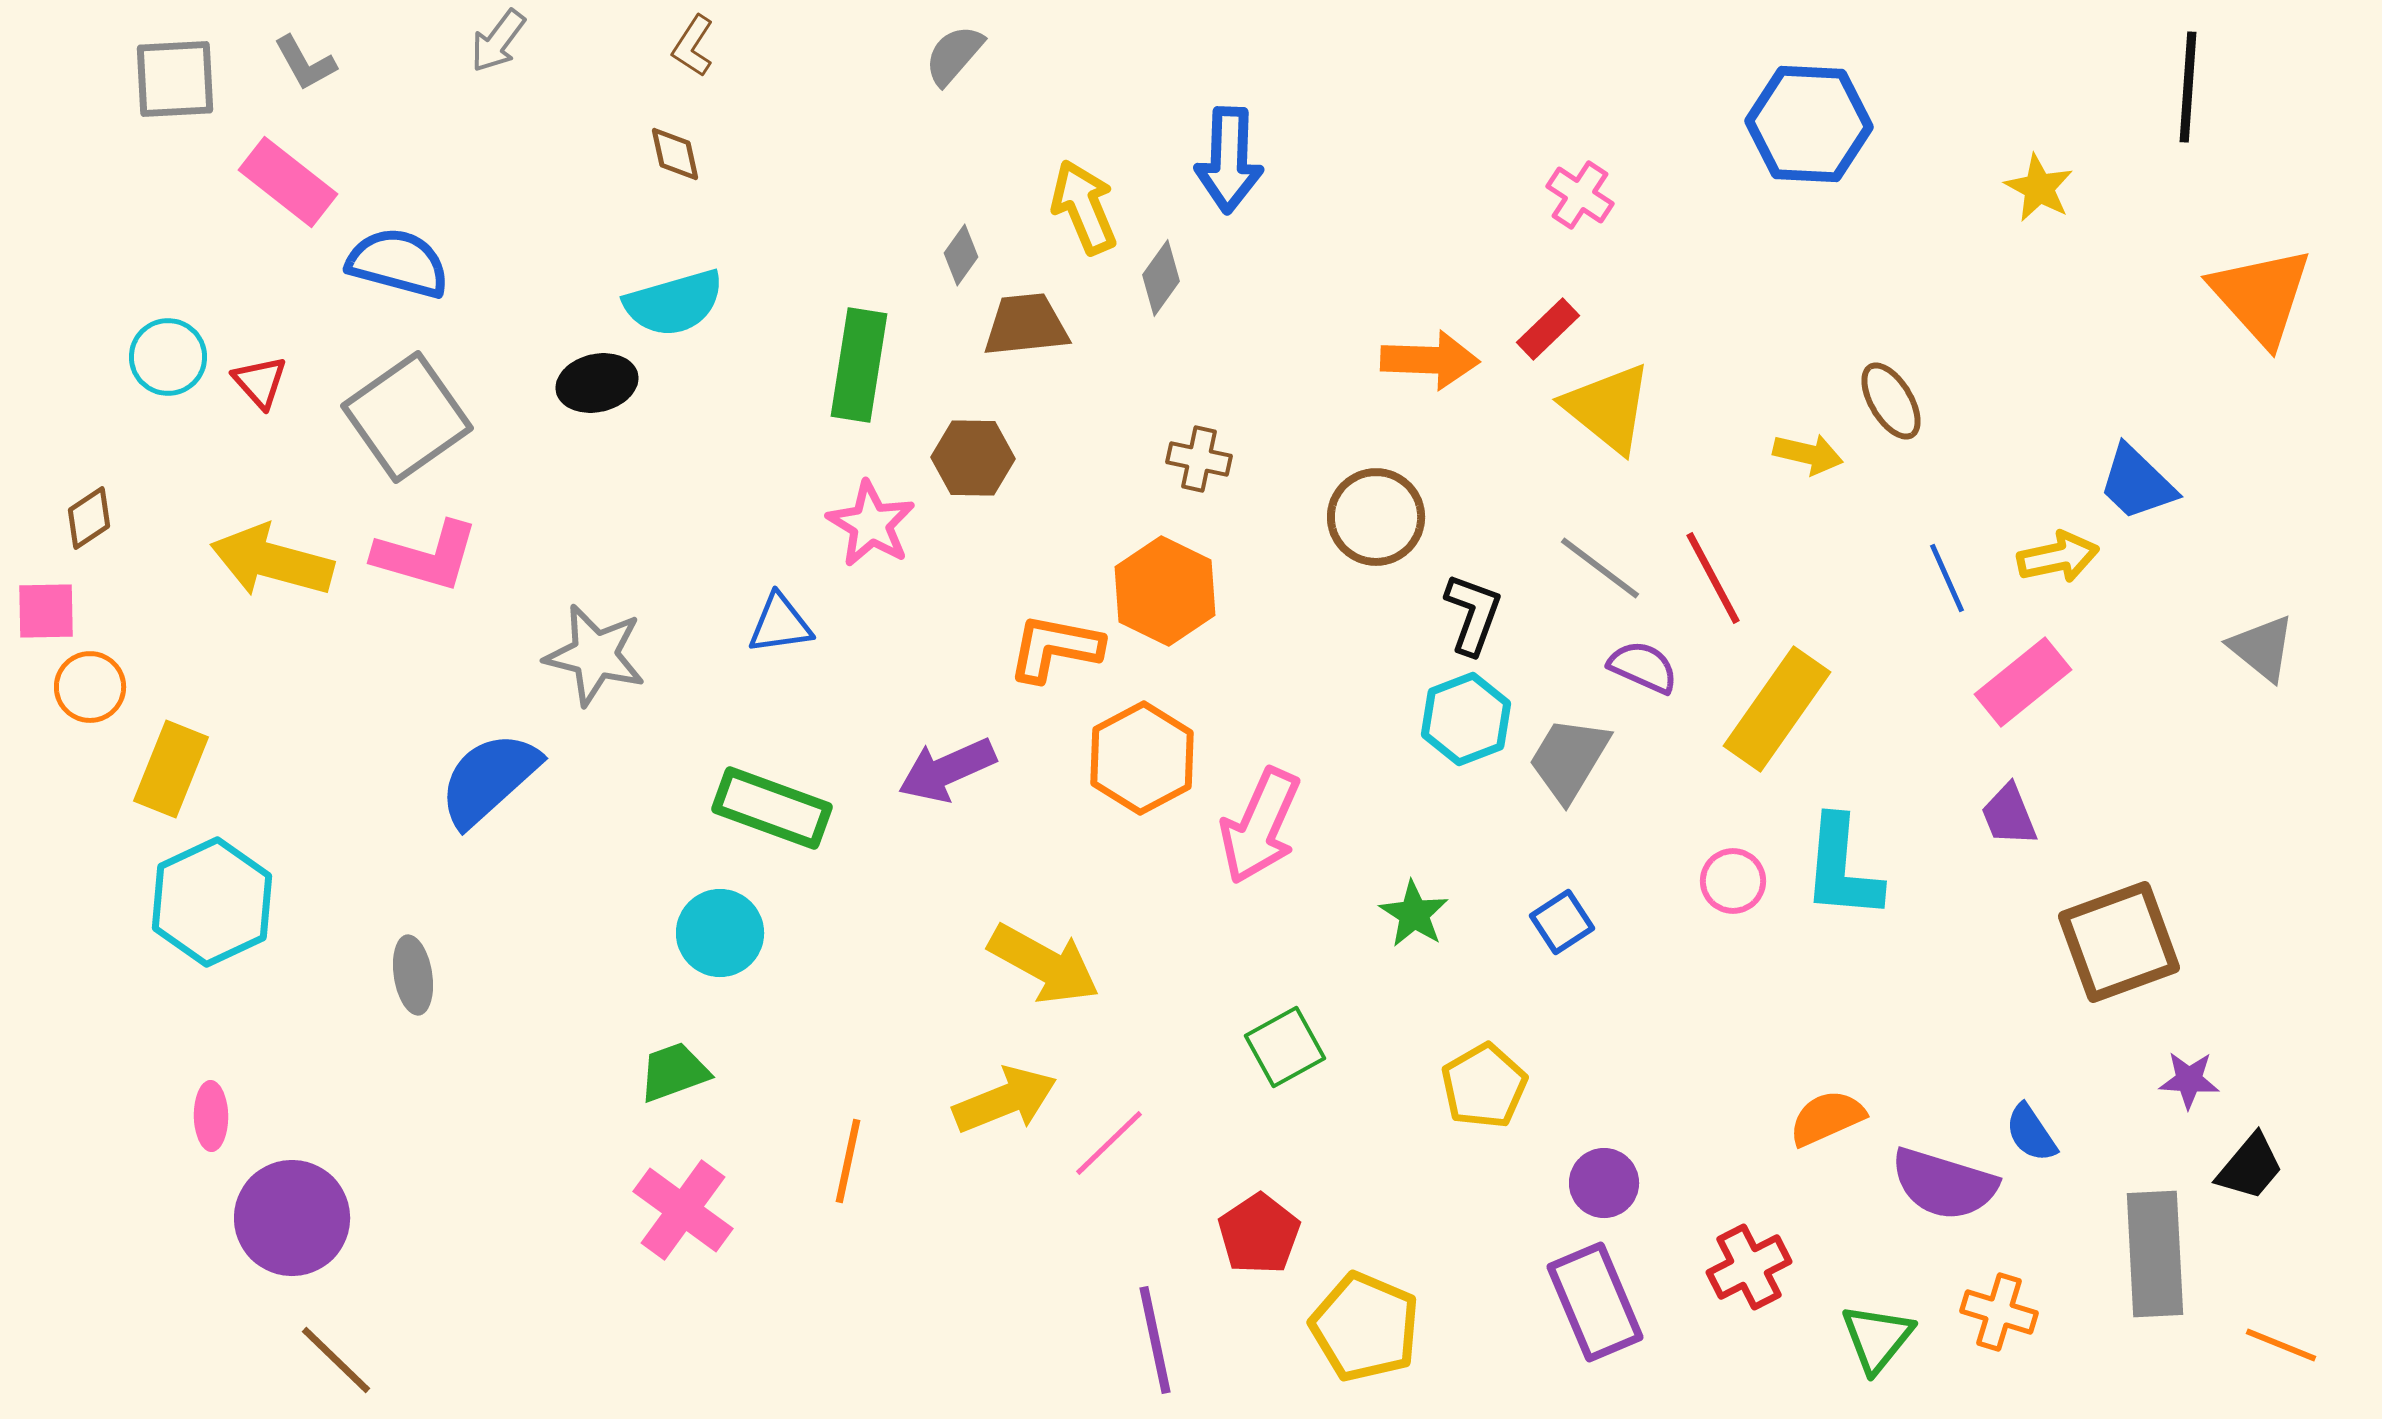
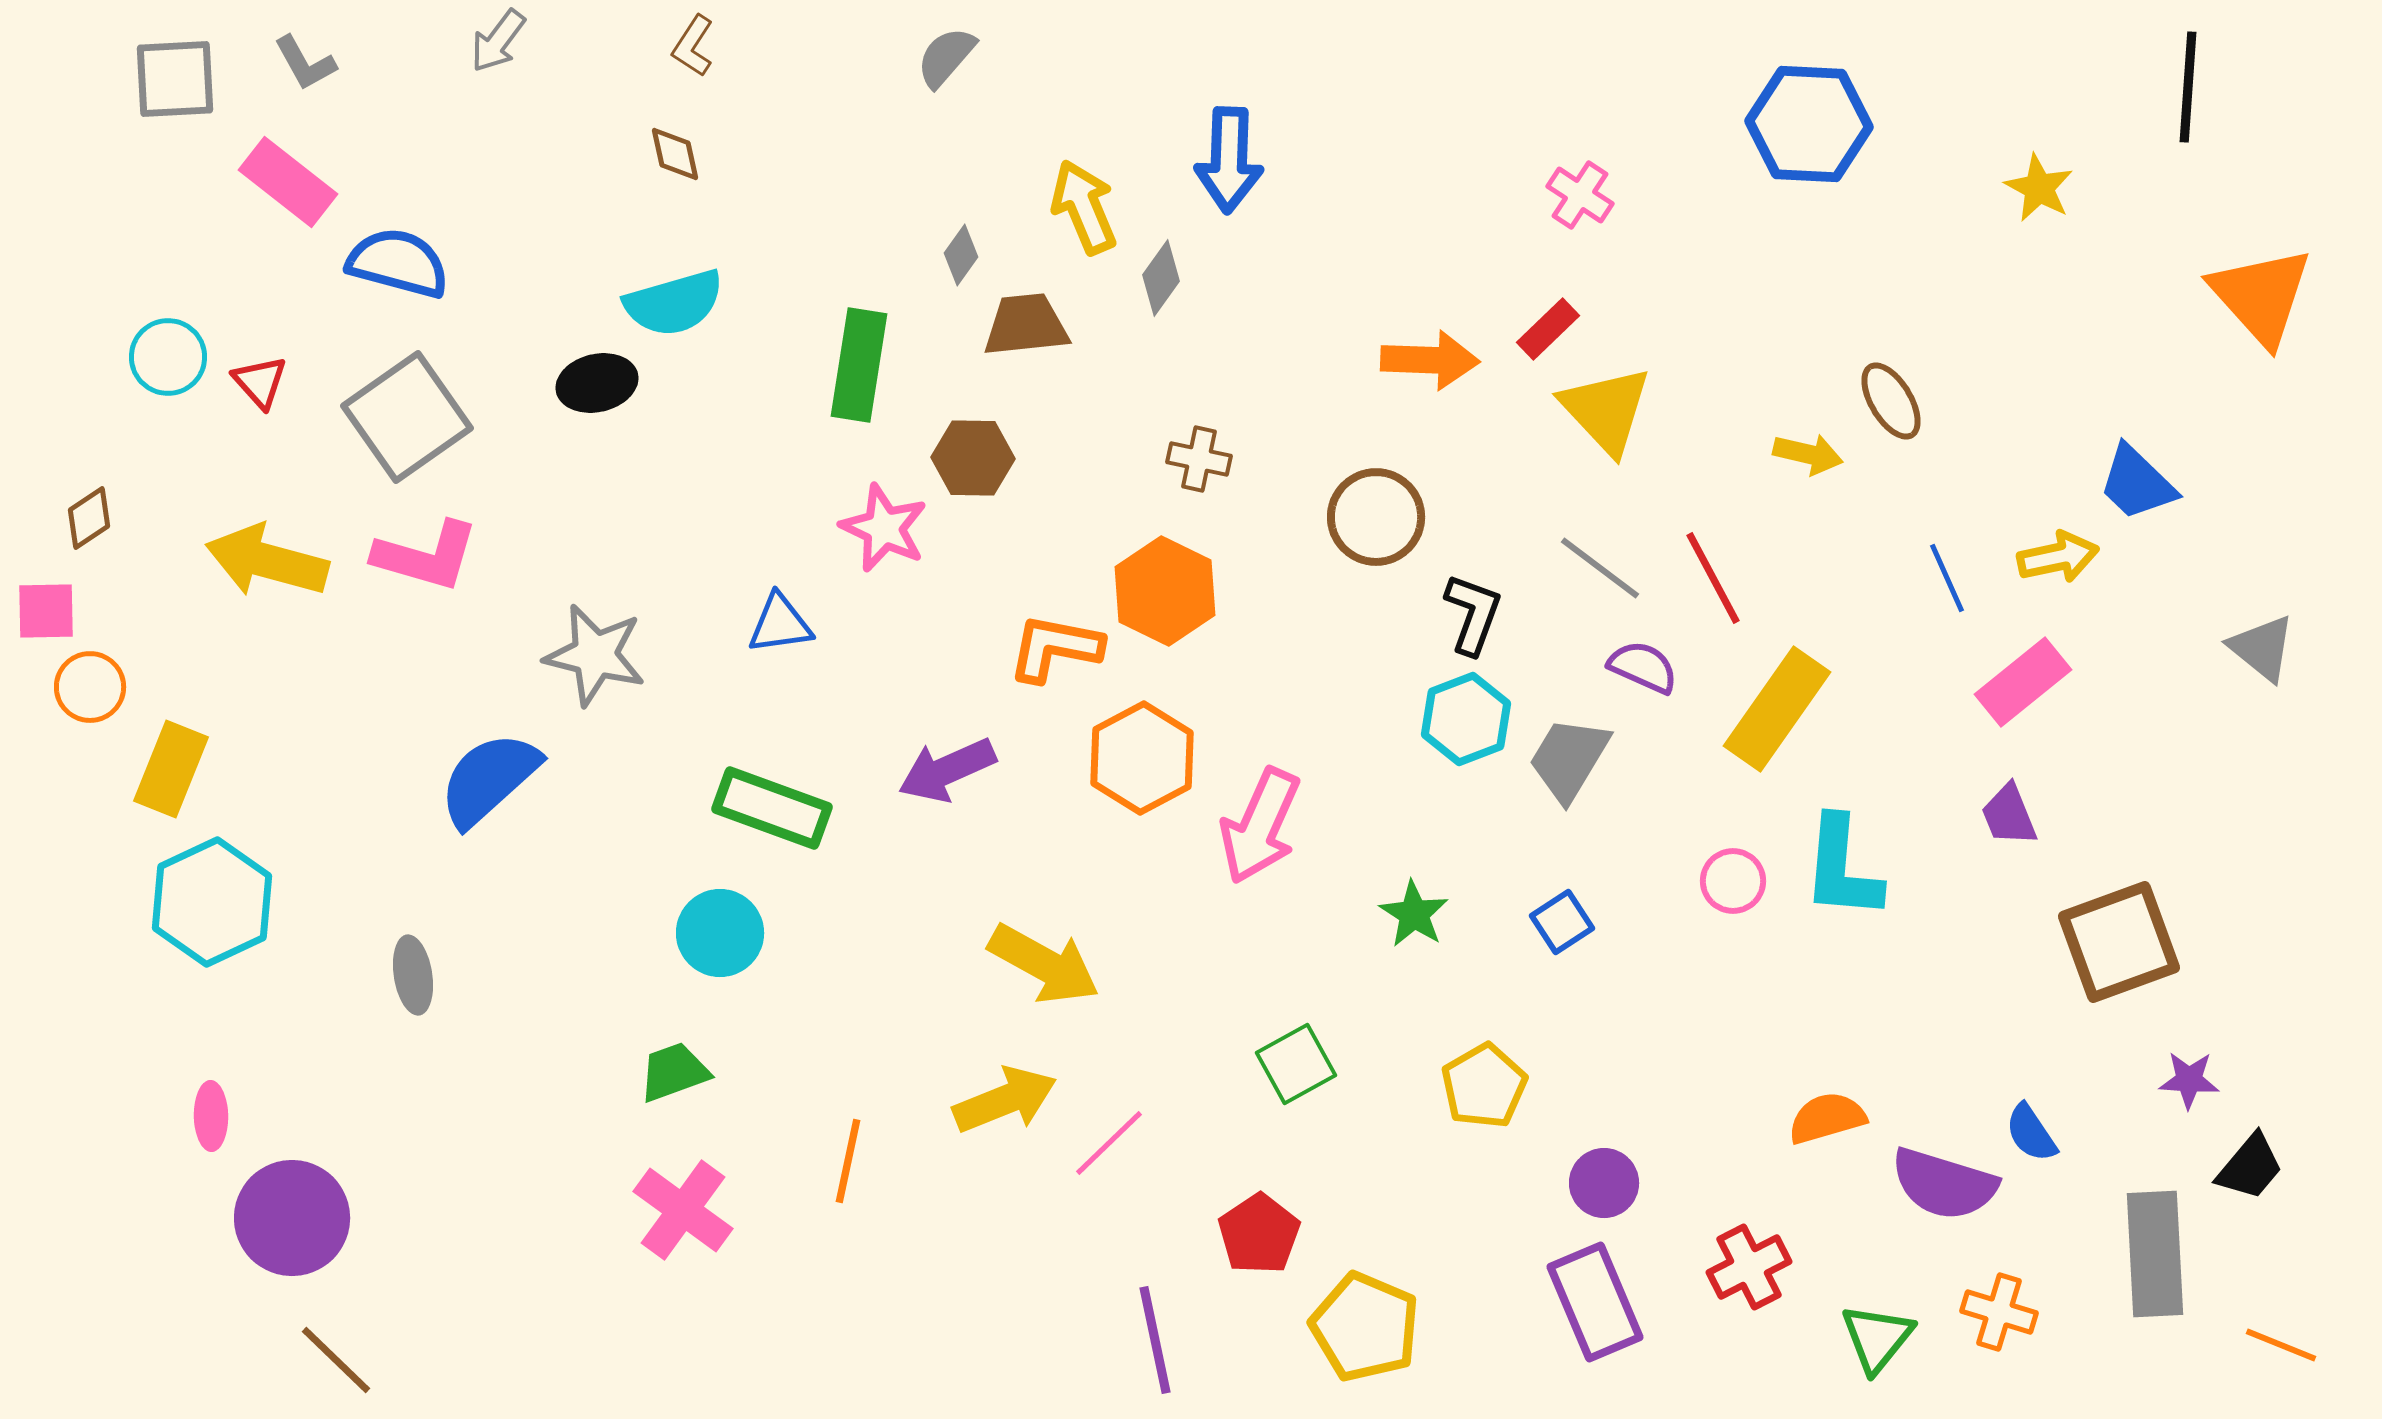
gray semicircle at (954, 55): moved 8 px left, 2 px down
yellow triangle at (1608, 408): moved 2 px left, 2 px down; rotated 8 degrees clockwise
pink star at (871, 524): moved 13 px right, 4 px down; rotated 6 degrees counterclockwise
yellow arrow at (272, 561): moved 5 px left
green square at (1285, 1047): moved 11 px right, 17 px down
orange semicircle at (1827, 1118): rotated 8 degrees clockwise
